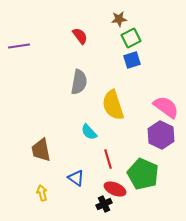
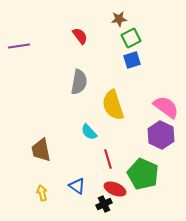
blue triangle: moved 1 px right, 8 px down
